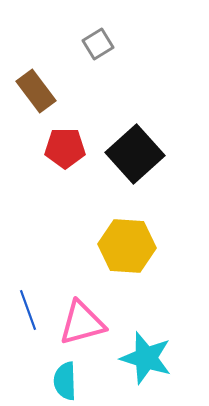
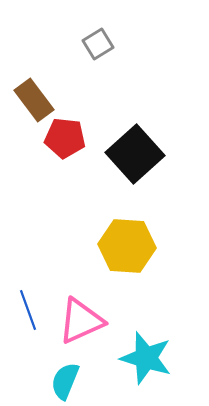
brown rectangle: moved 2 px left, 9 px down
red pentagon: moved 10 px up; rotated 6 degrees clockwise
pink triangle: moved 1 px left, 2 px up; rotated 9 degrees counterclockwise
cyan semicircle: rotated 24 degrees clockwise
